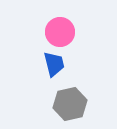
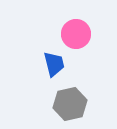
pink circle: moved 16 px right, 2 px down
